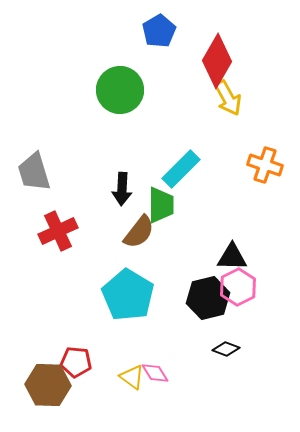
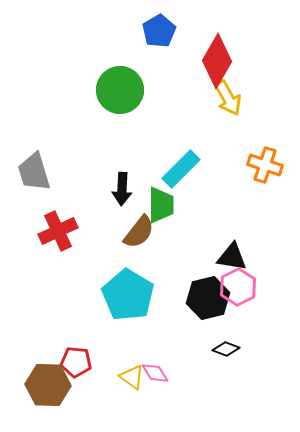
black triangle: rotated 8 degrees clockwise
